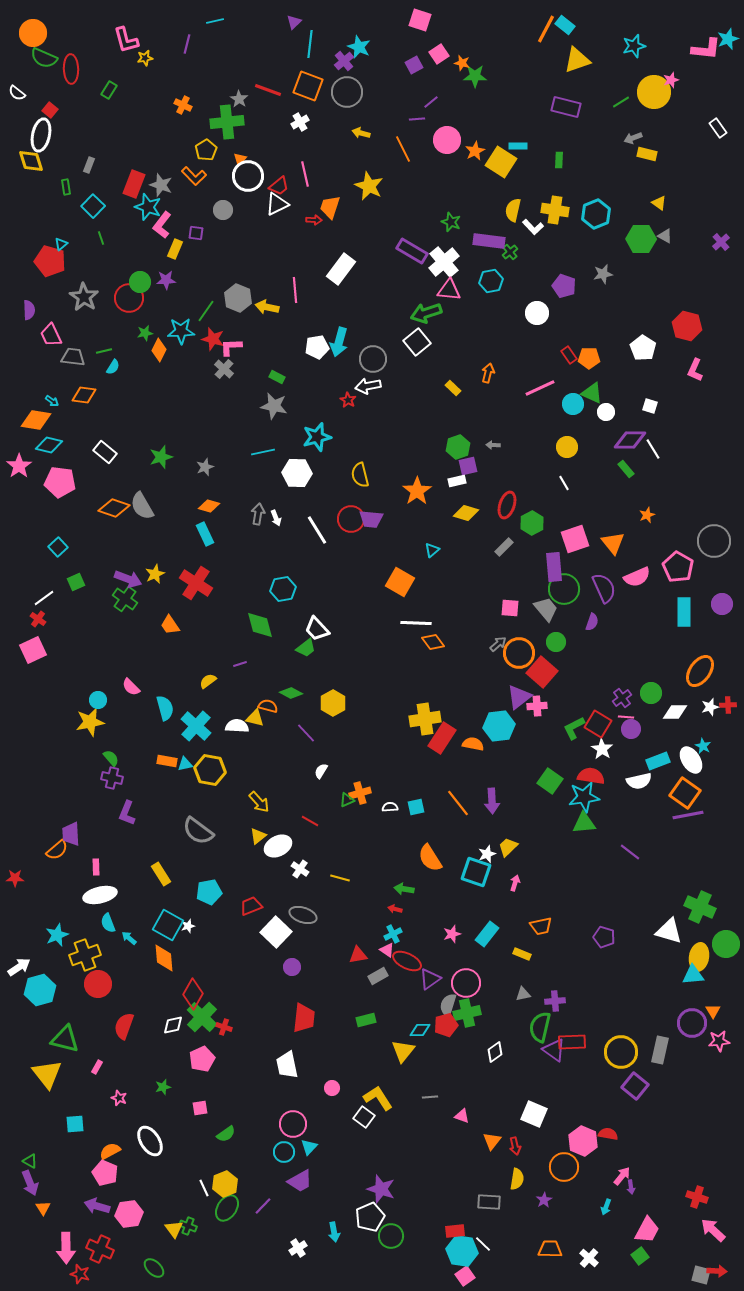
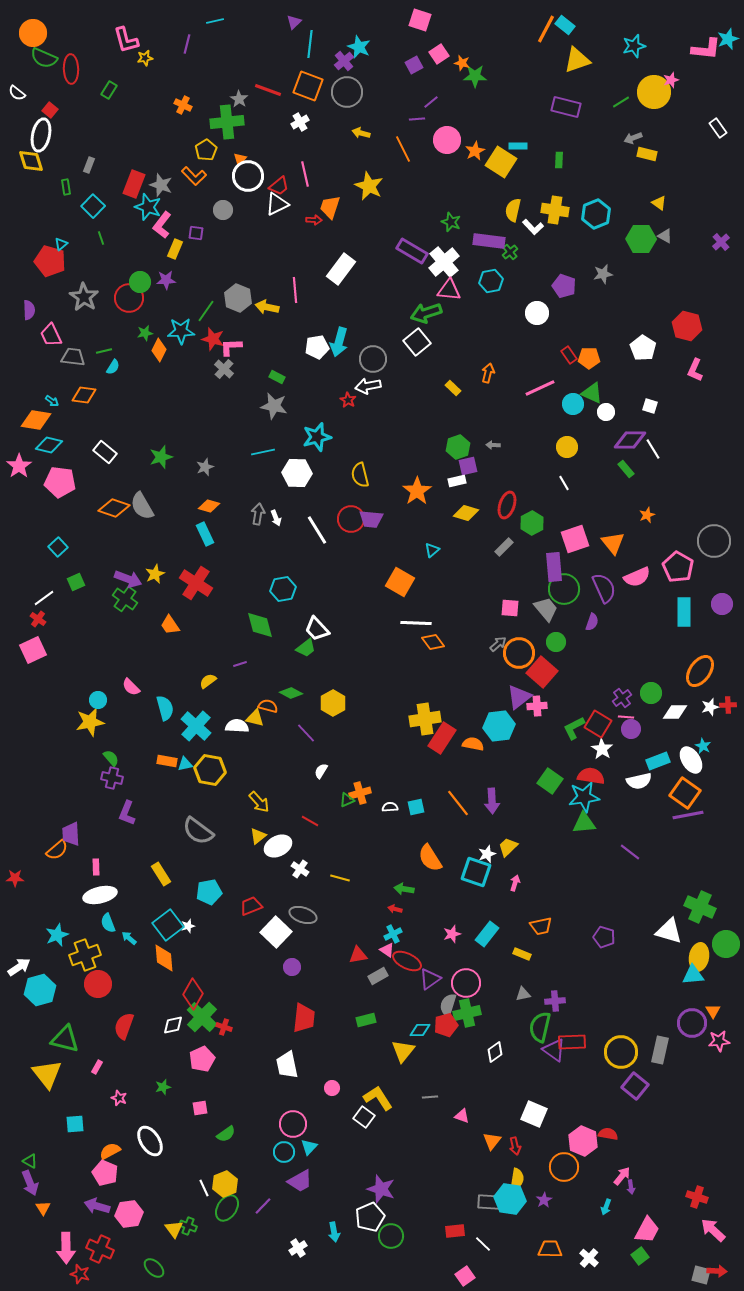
cyan square at (168, 925): rotated 24 degrees clockwise
cyan hexagon at (462, 1251): moved 48 px right, 52 px up
